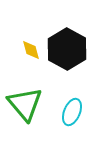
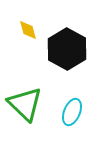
yellow diamond: moved 3 px left, 20 px up
green triangle: rotated 6 degrees counterclockwise
